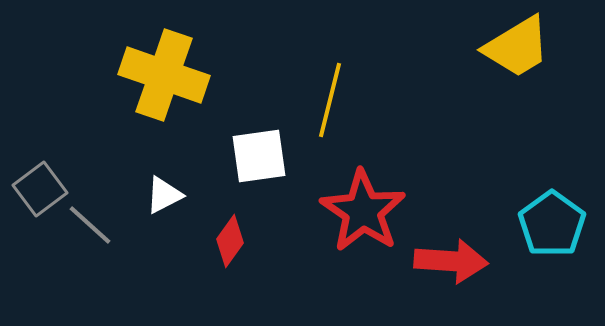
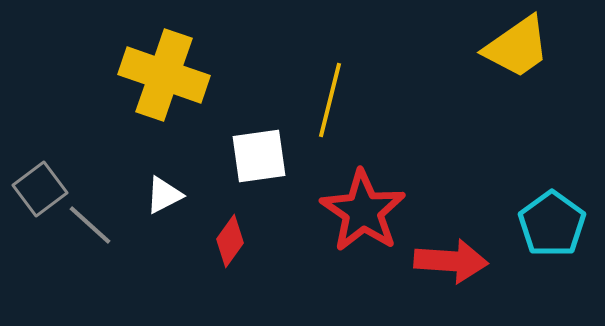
yellow trapezoid: rotated 4 degrees counterclockwise
